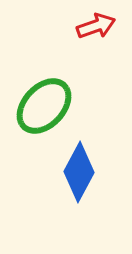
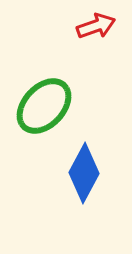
blue diamond: moved 5 px right, 1 px down
